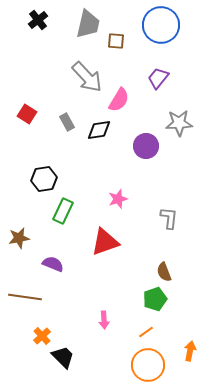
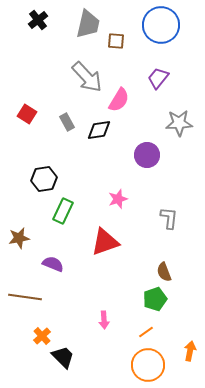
purple circle: moved 1 px right, 9 px down
